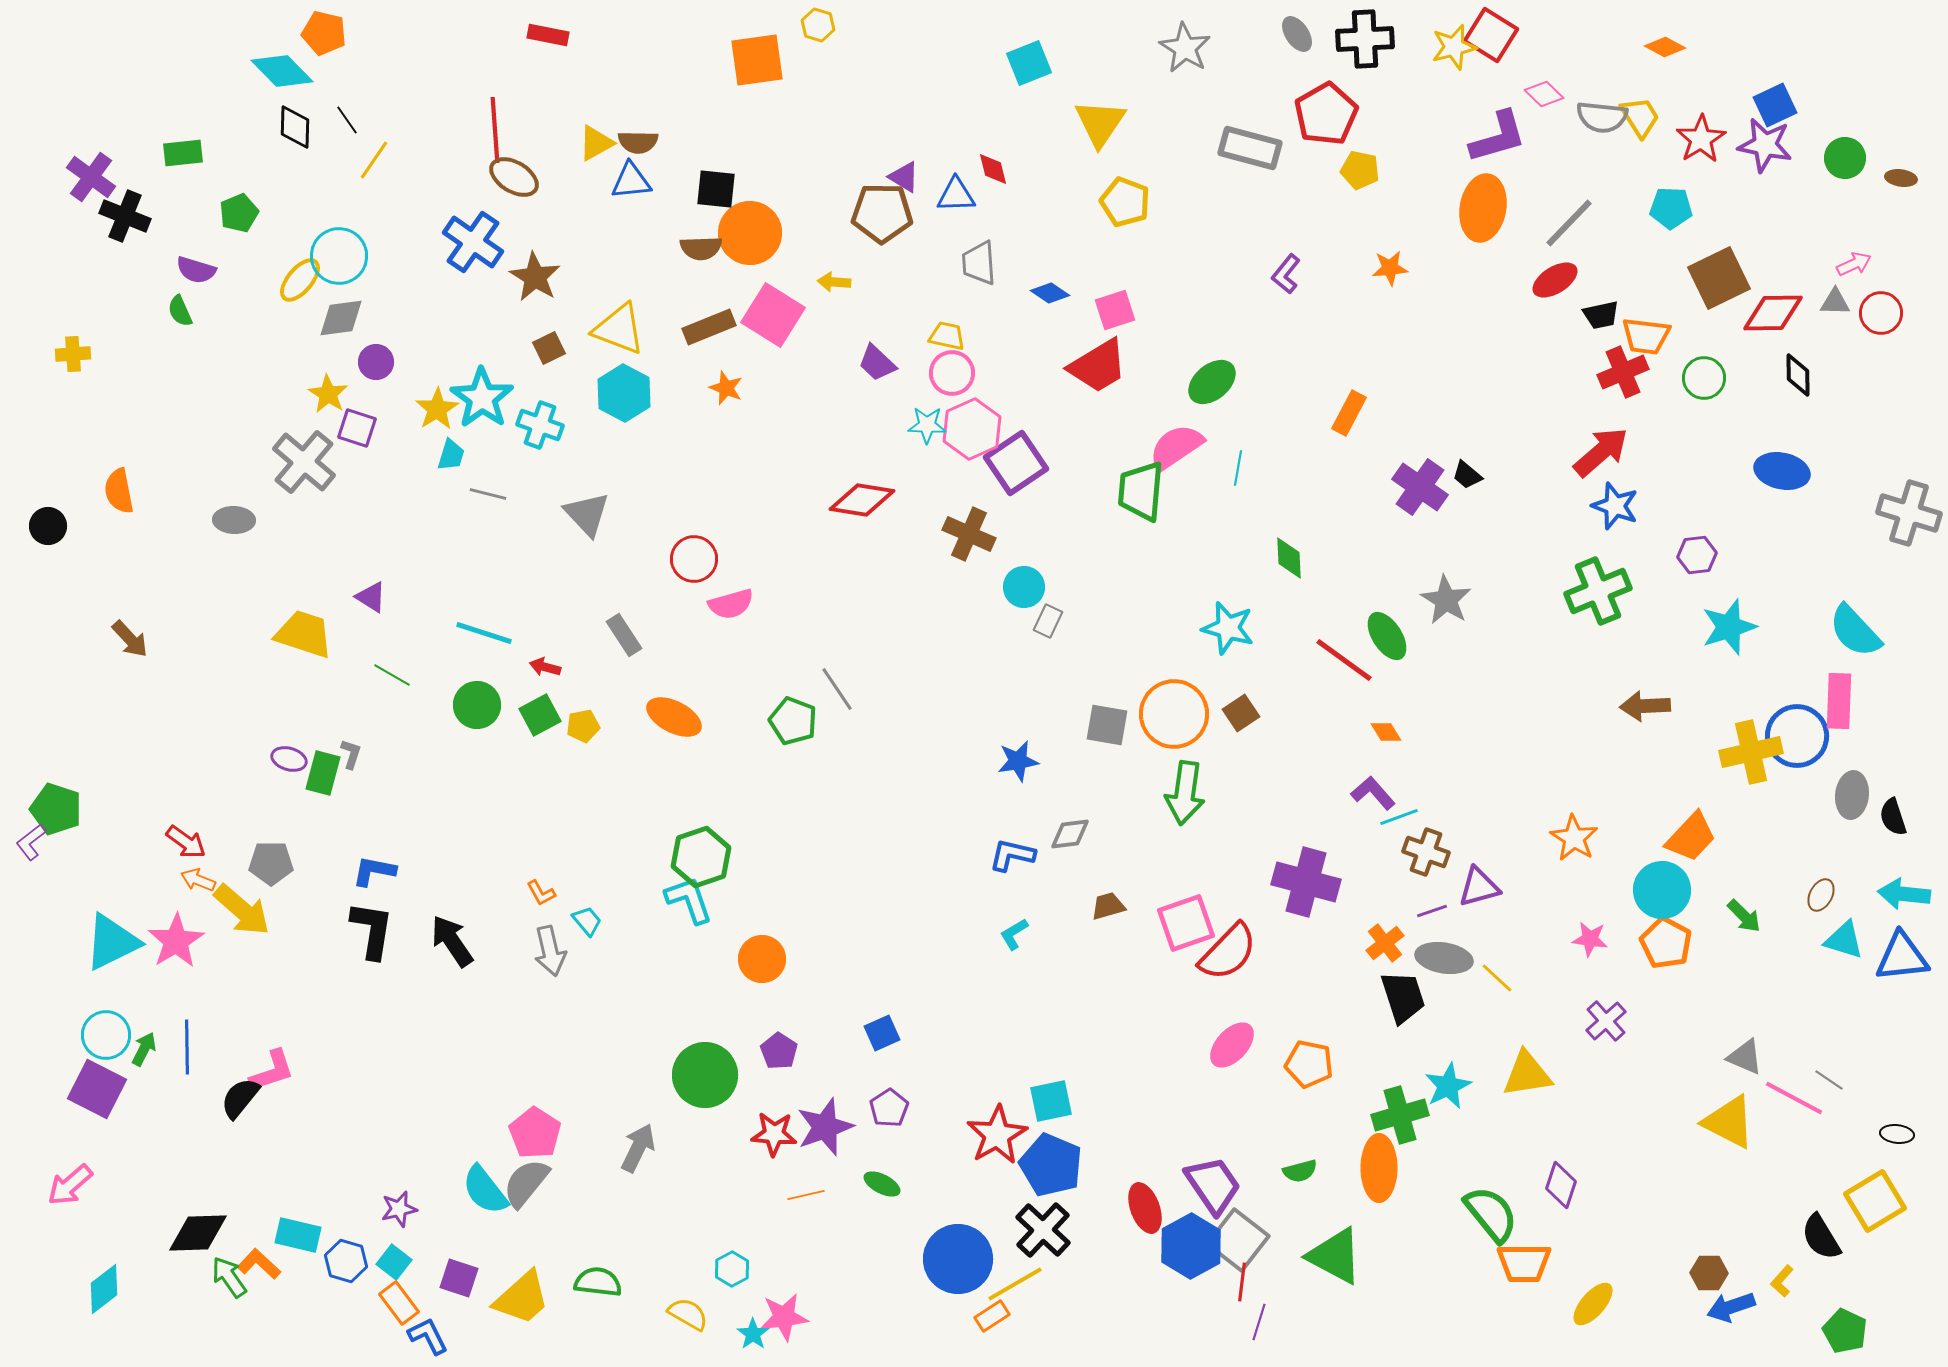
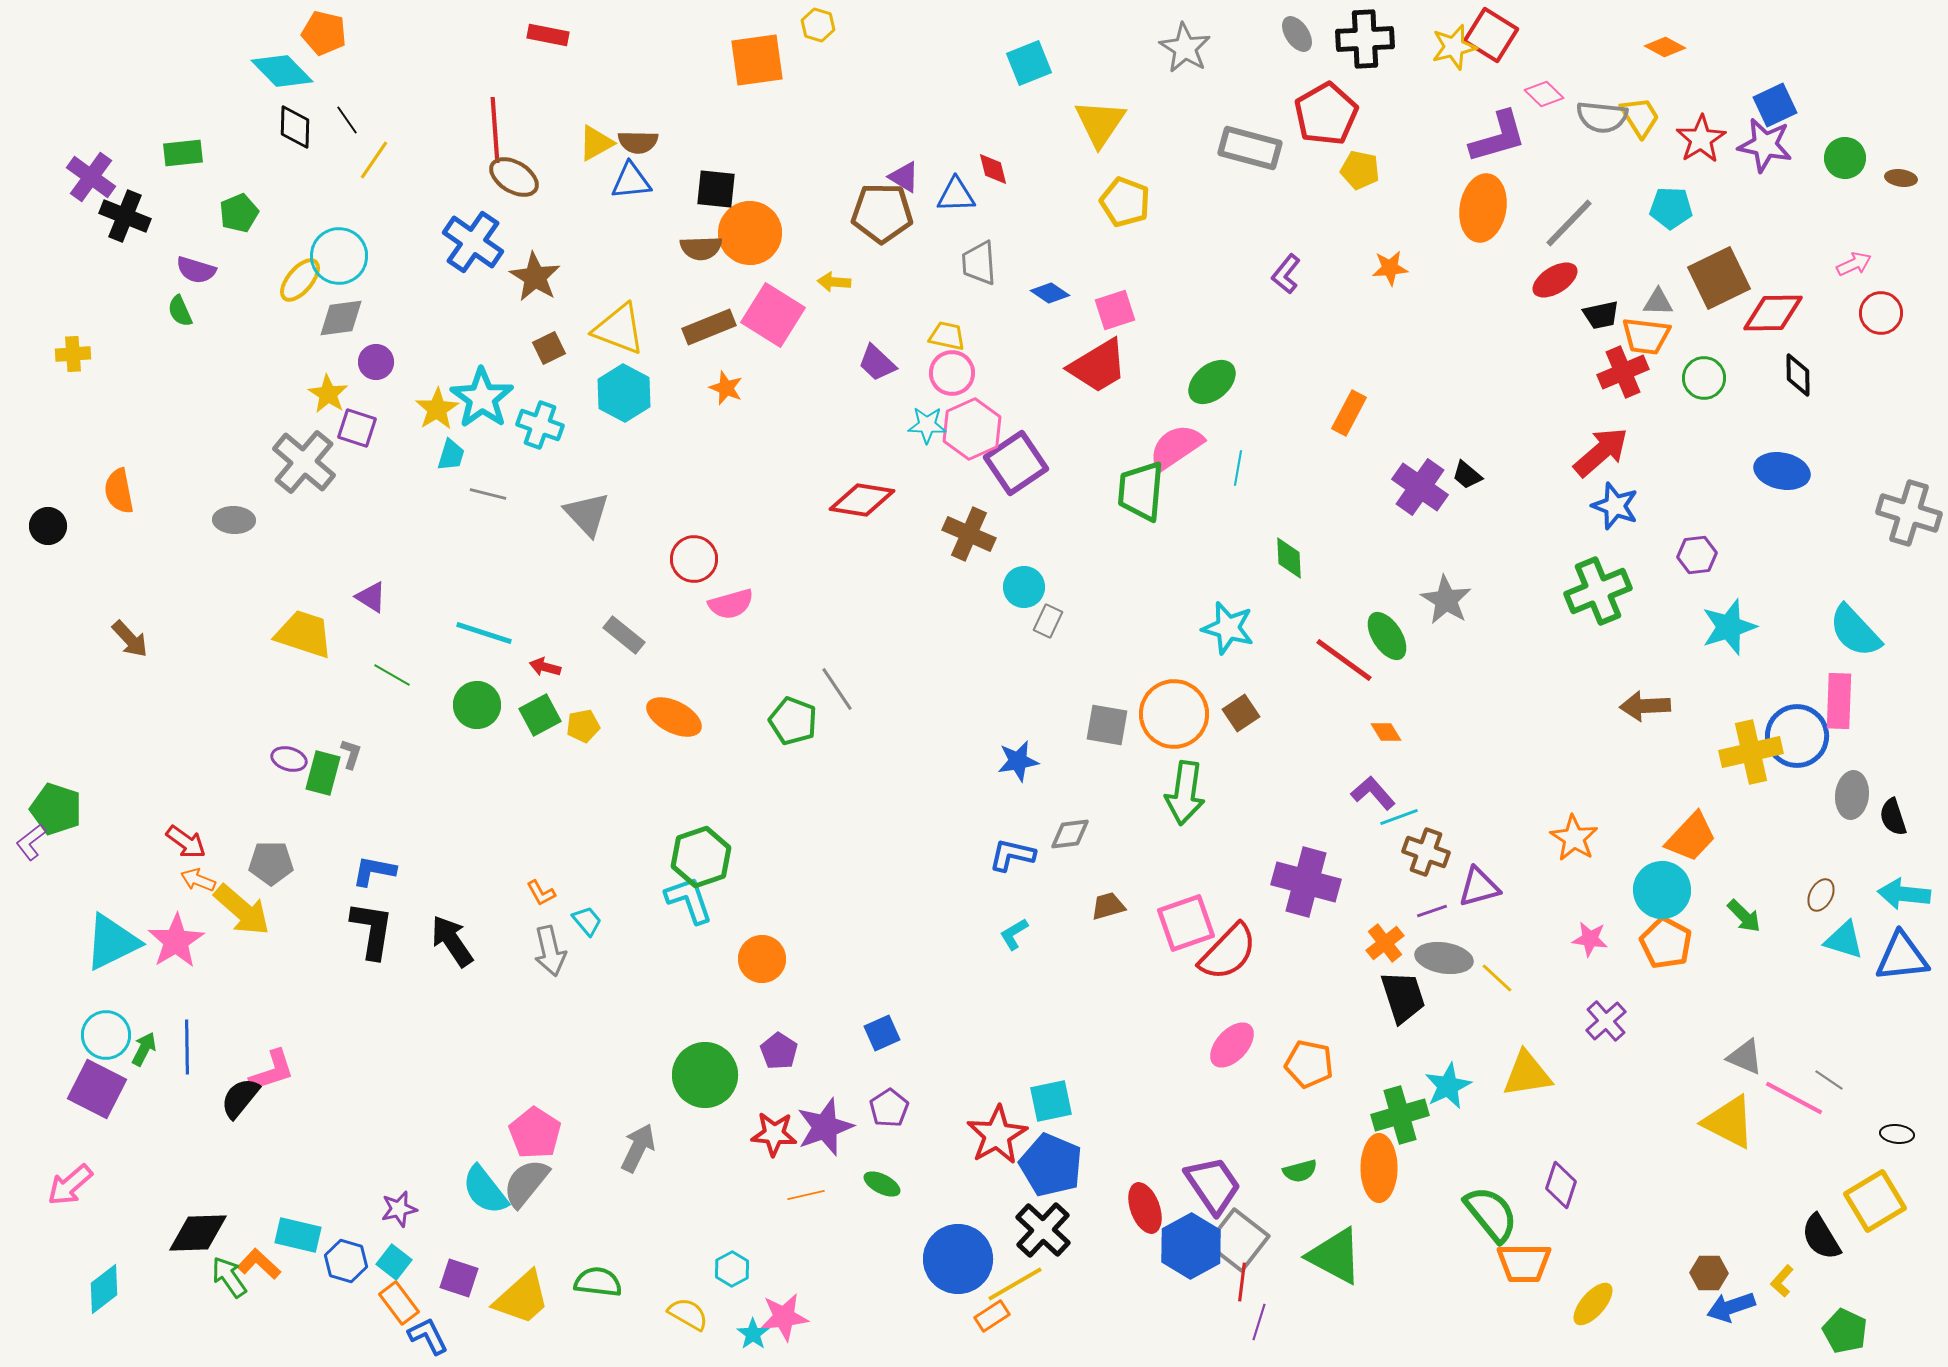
gray triangle at (1835, 302): moved 177 px left
gray rectangle at (624, 635): rotated 18 degrees counterclockwise
